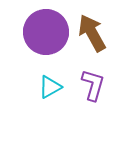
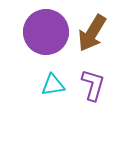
brown arrow: rotated 120 degrees counterclockwise
cyan triangle: moved 3 px right, 2 px up; rotated 20 degrees clockwise
